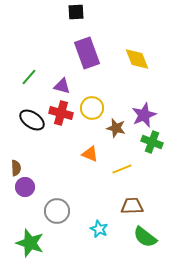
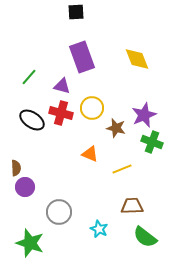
purple rectangle: moved 5 px left, 4 px down
gray circle: moved 2 px right, 1 px down
